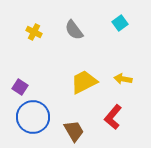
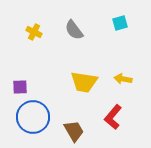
cyan square: rotated 21 degrees clockwise
yellow trapezoid: rotated 144 degrees counterclockwise
purple square: rotated 35 degrees counterclockwise
